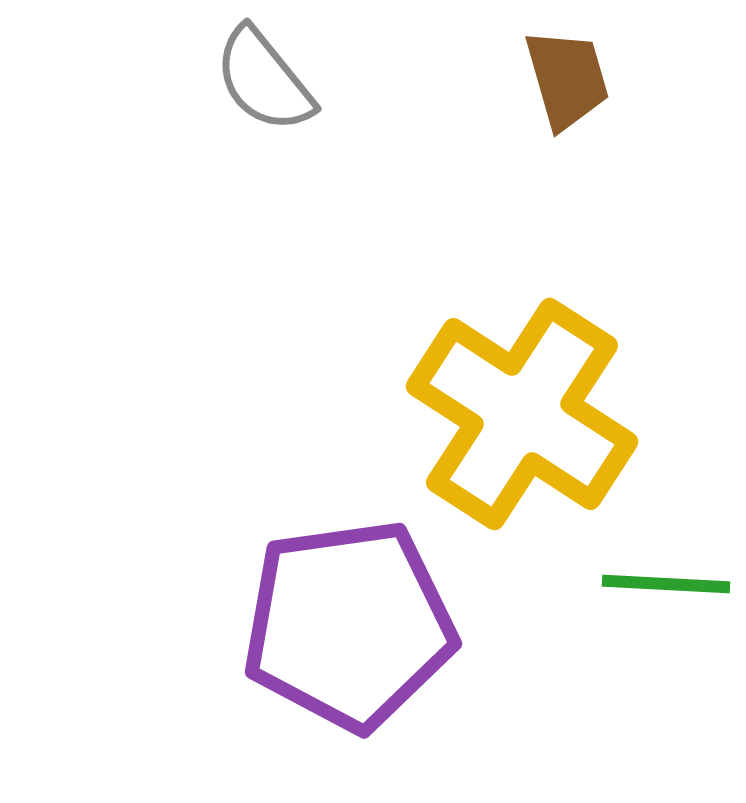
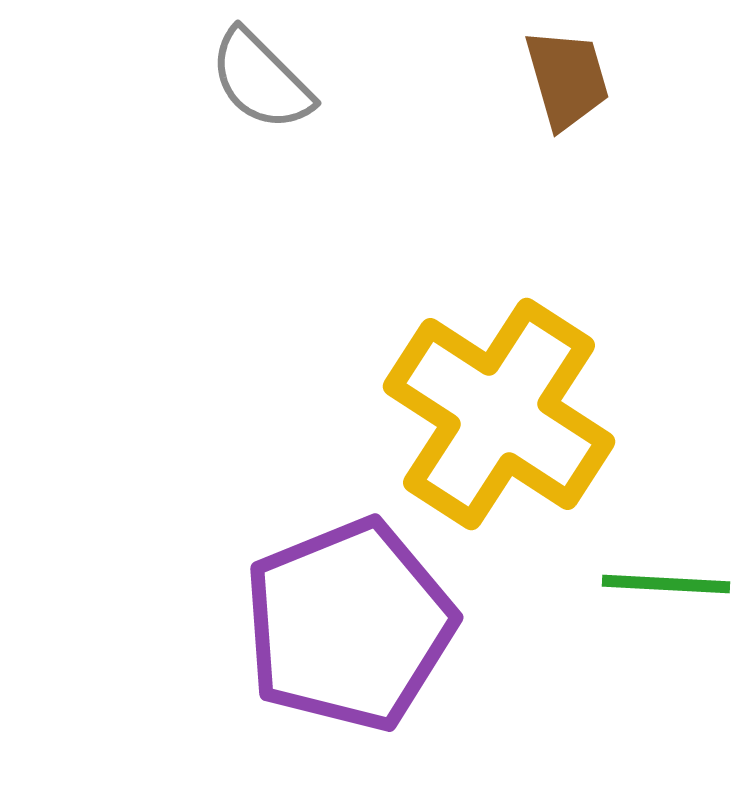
gray semicircle: moved 3 px left; rotated 6 degrees counterclockwise
yellow cross: moved 23 px left
purple pentagon: rotated 14 degrees counterclockwise
